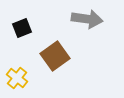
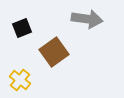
brown square: moved 1 px left, 4 px up
yellow cross: moved 3 px right, 2 px down
